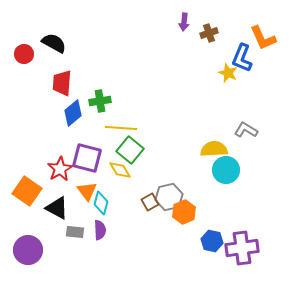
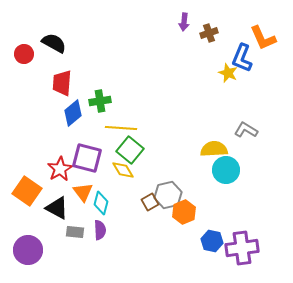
yellow diamond: moved 3 px right
orange triangle: moved 4 px left, 1 px down
gray hexagon: moved 1 px left, 2 px up
